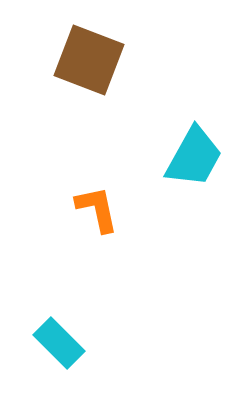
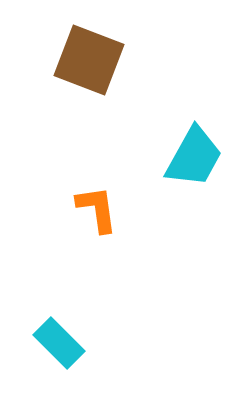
orange L-shape: rotated 4 degrees clockwise
